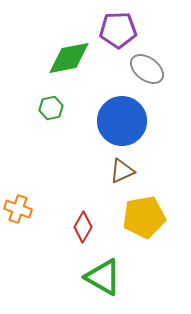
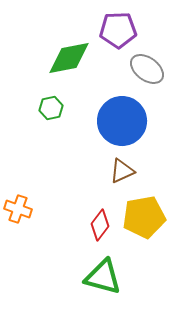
red diamond: moved 17 px right, 2 px up; rotated 8 degrees clockwise
green triangle: rotated 15 degrees counterclockwise
